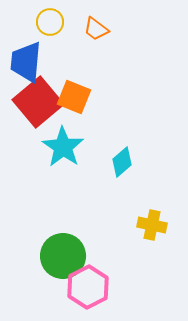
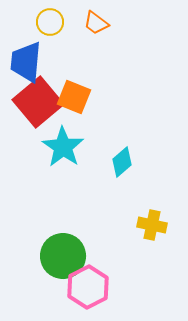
orange trapezoid: moved 6 px up
